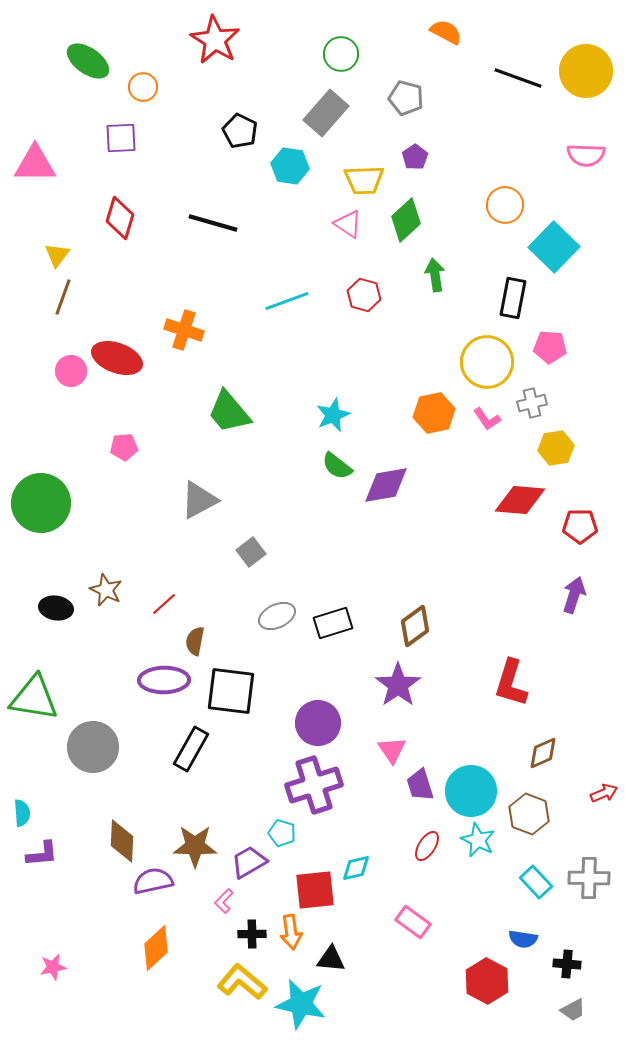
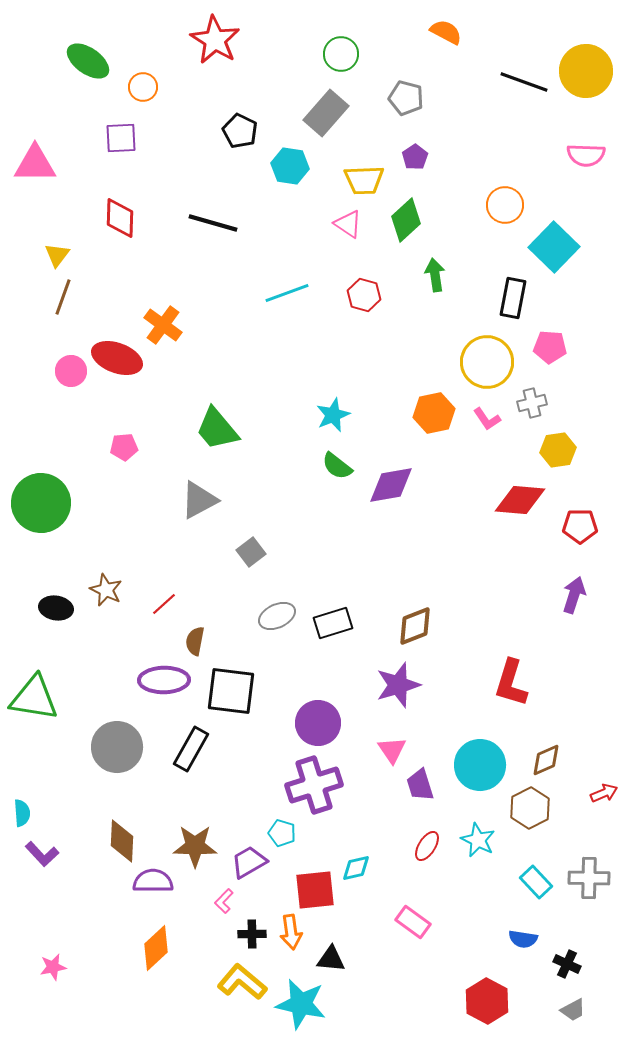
black line at (518, 78): moved 6 px right, 4 px down
red diamond at (120, 218): rotated 15 degrees counterclockwise
cyan line at (287, 301): moved 8 px up
orange cross at (184, 330): moved 21 px left, 5 px up; rotated 18 degrees clockwise
green trapezoid at (229, 412): moved 12 px left, 17 px down
yellow hexagon at (556, 448): moved 2 px right, 2 px down
purple diamond at (386, 485): moved 5 px right
brown diamond at (415, 626): rotated 15 degrees clockwise
purple star at (398, 685): rotated 18 degrees clockwise
gray circle at (93, 747): moved 24 px right
brown diamond at (543, 753): moved 3 px right, 7 px down
cyan circle at (471, 791): moved 9 px right, 26 px up
brown hexagon at (529, 814): moved 1 px right, 6 px up; rotated 12 degrees clockwise
purple L-shape at (42, 854): rotated 52 degrees clockwise
purple semicircle at (153, 881): rotated 12 degrees clockwise
black cross at (567, 964): rotated 20 degrees clockwise
red hexagon at (487, 981): moved 20 px down
